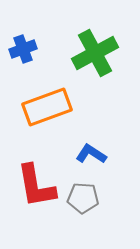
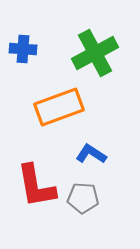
blue cross: rotated 24 degrees clockwise
orange rectangle: moved 12 px right
